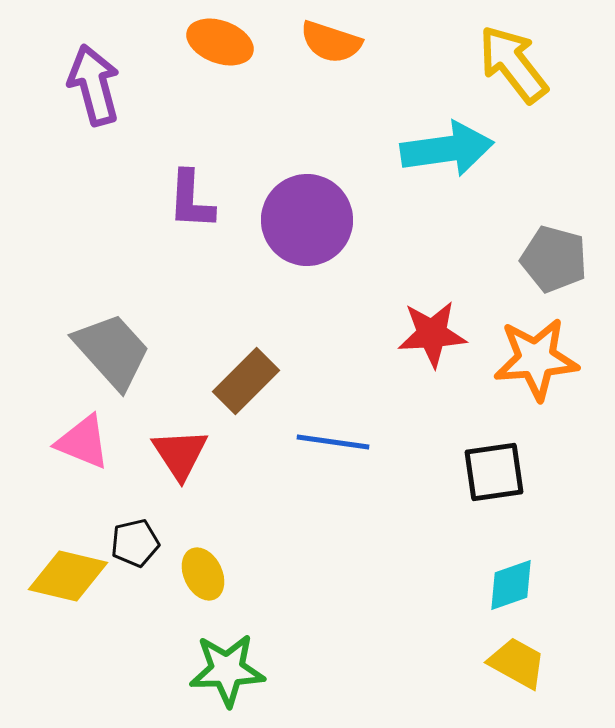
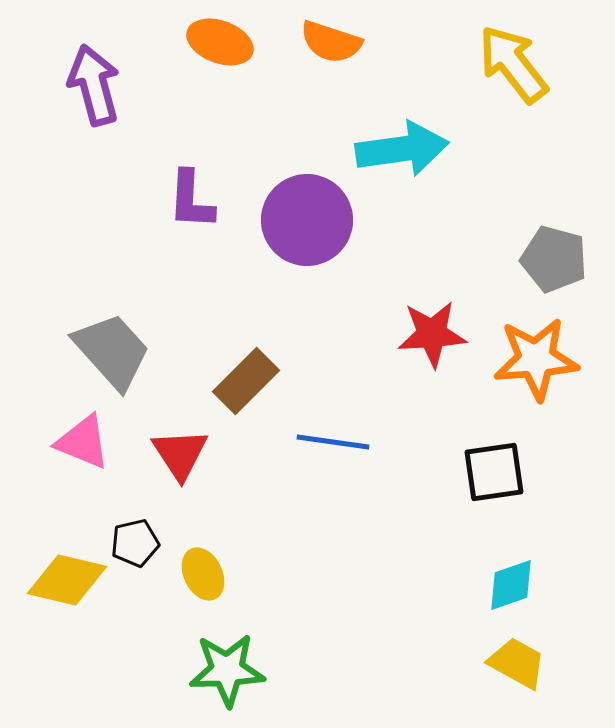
cyan arrow: moved 45 px left
yellow diamond: moved 1 px left, 4 px down
